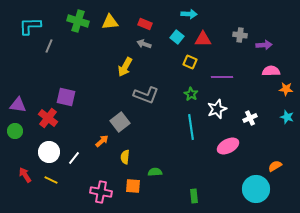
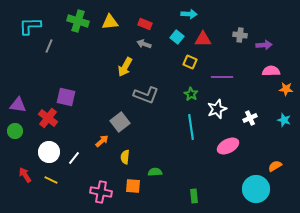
cyan star: moved 3 px left, 3 px down
